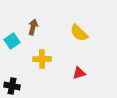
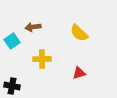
brown arrow: rotated 112 degrees counterclockwise
